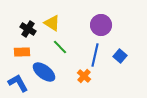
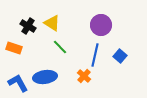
black cross: moved 3 px up
orange rectangle: moved 8 px left, 4 px up; rotated 21 degrees clockwise
blue ellipse: moved 1 px right, 5 px down; rotated 45 degrees counterclockwise
